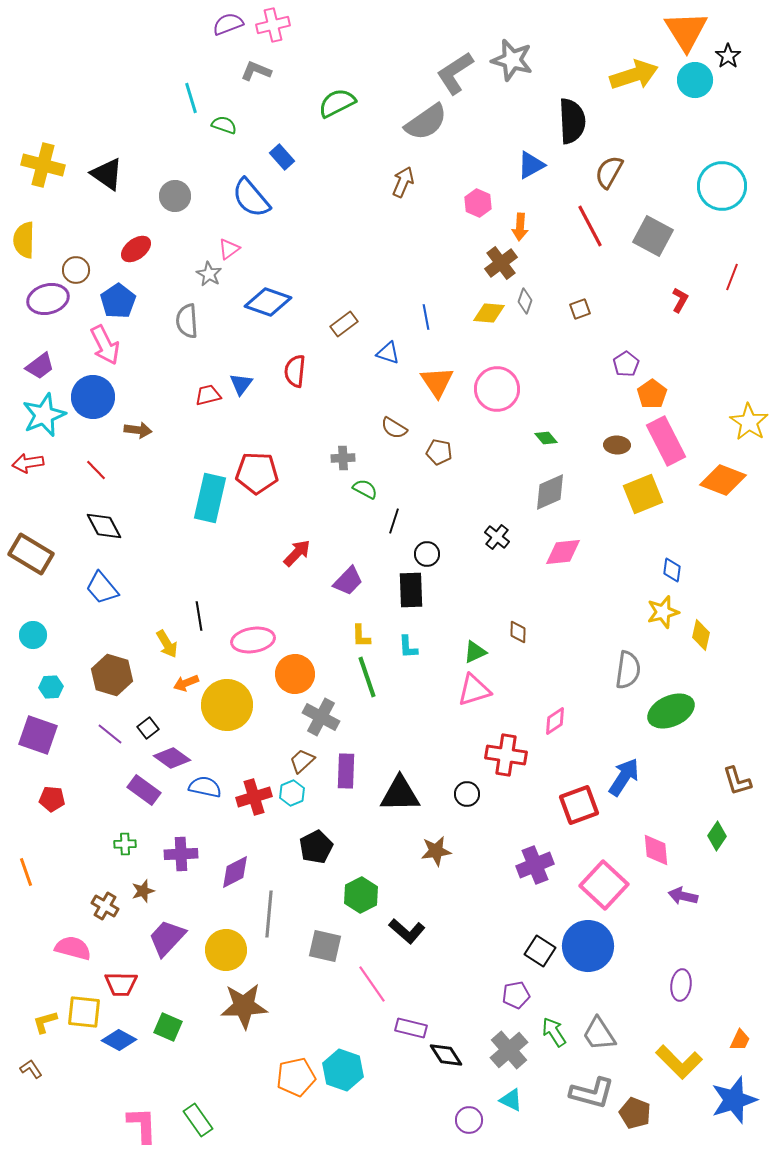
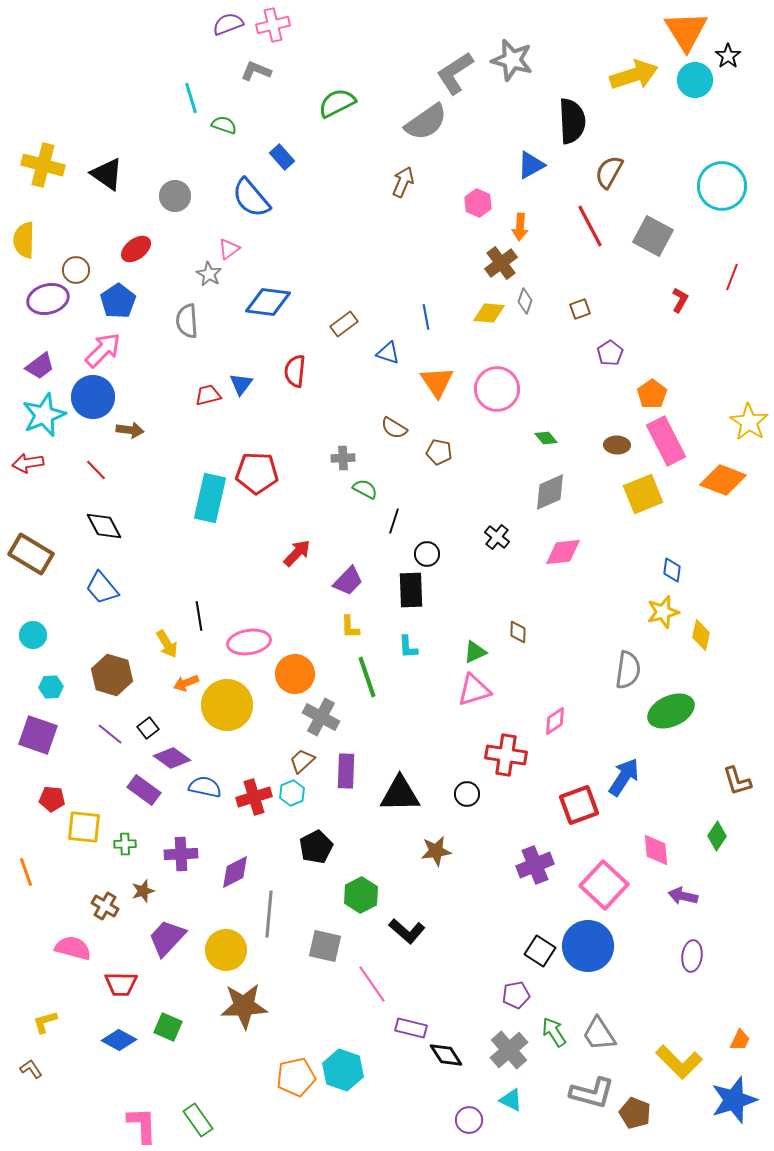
blue diamond at (268, 302): rotated 12 degrees counterclockwise
pink arrow at (105, 345): moved 2 px left, 5 px down; rotated 108 degrees counterclockwise
purple pentagon at (626, 364): moved 16 px left, 11 px up
brown arrow at (138, 430): moved 8 px left
yellow L-shape at (361, 636): moved 11 px left, 9 px up
pink ellipse at (253, 640): moved 4 px left, 2 px down
purple ellipse at (681, 985): moved 11 px right, 29 px up
yellow square at (84, 1012): moved 185 px up
